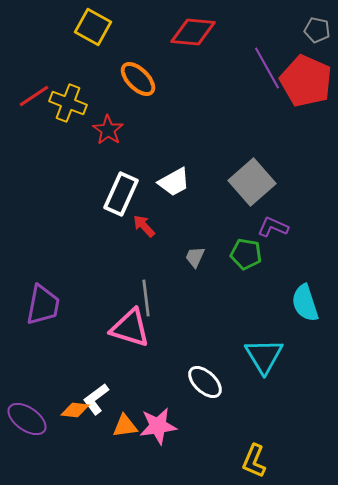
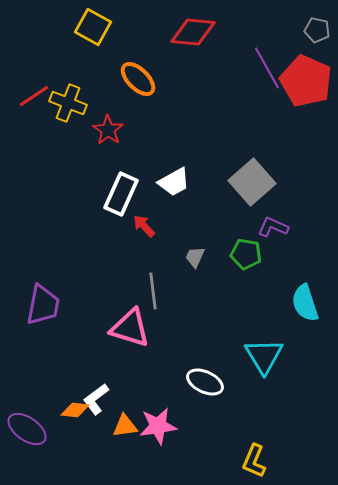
gray line: moved 7 px right, 7 px up
white ellipse: rotated 18 degrees counterclockwise
purple ellipse: moved 10 px down
